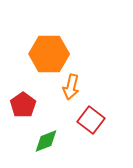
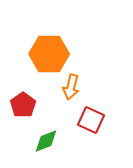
red square: rotated 12 degrees counterclockwise
